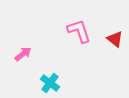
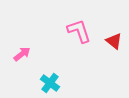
red triangle: moved 1 px left, 2 px down
pink arrow: moved 1 px left
